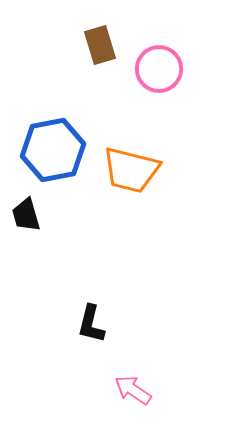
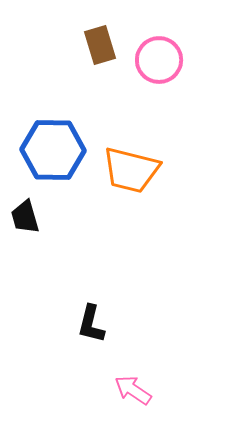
pink circle: moved 9 px up
blue hexagon: rotated 12 degrees clockwise
black trapezoid: moved 1 px left, 2 px down
